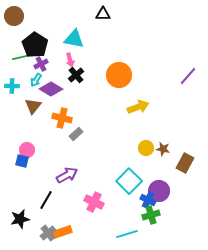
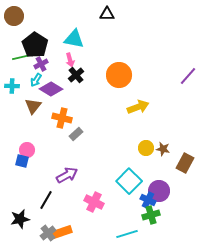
black triangle: moved 4 px right
